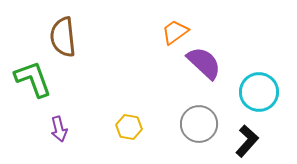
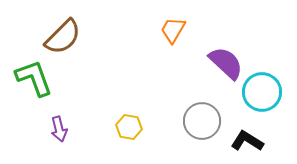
orange trapezoid: moved 2 px left, 2 px up; rotated 24 degrees counterclockwise
brown semicircle: rotated 129 degrees counterclockwise
purple semicircle: moved 22 px right
green L-shape: moved 1 px right, 1 px up
cyan circle: moved 3 px right
gray circle: moved 3 px right, 3 px up
black L-shape: rotated 100 degrees counterclockwise
